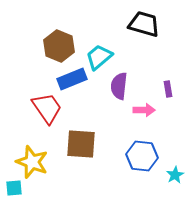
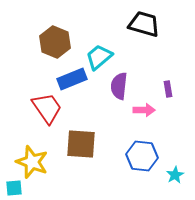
brown hexagon: moved 4 px left, 4 px up
